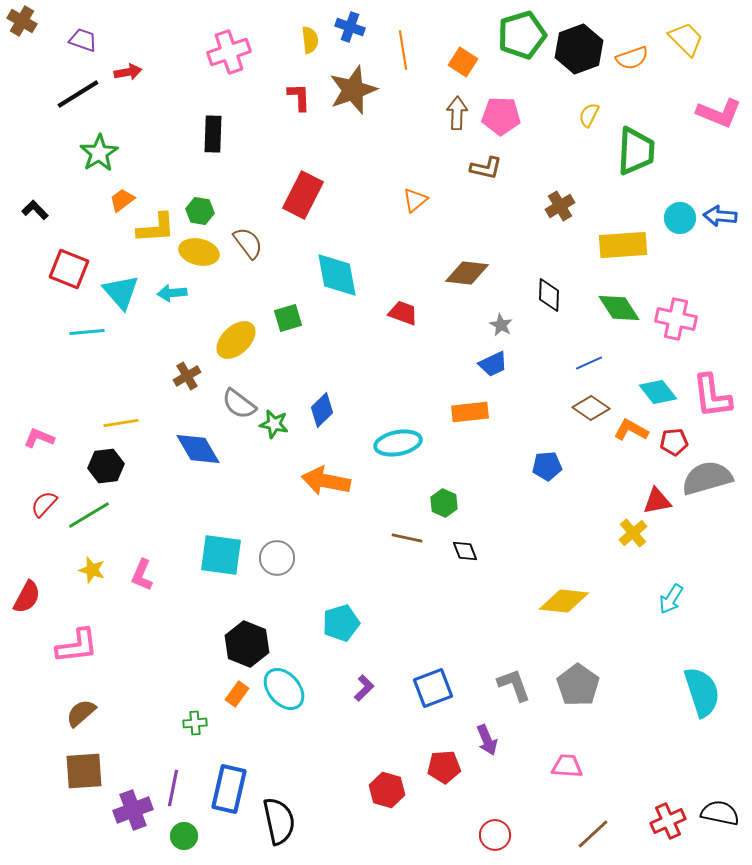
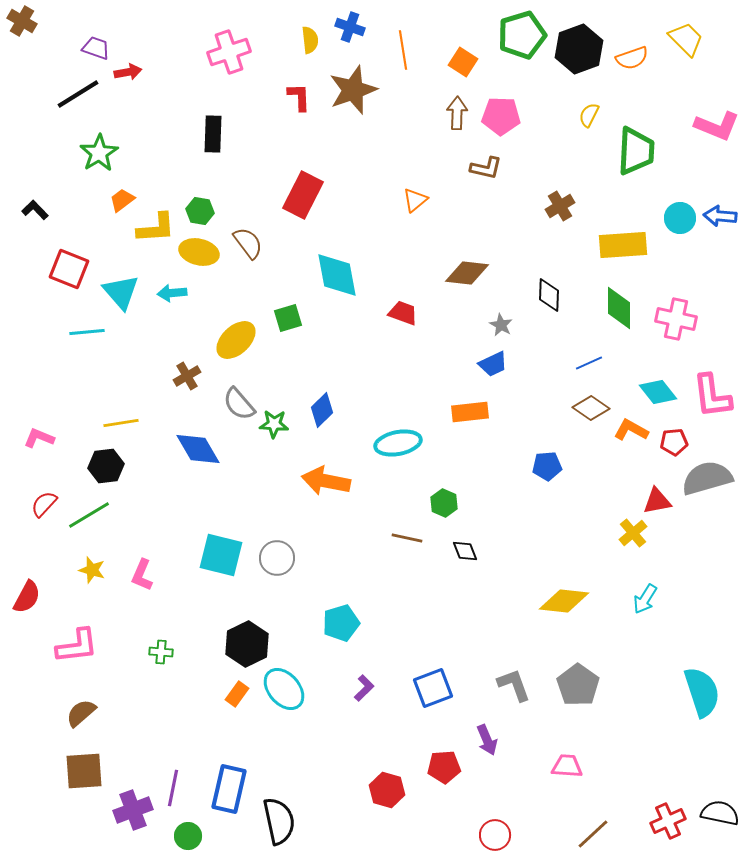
purple trapezoid at (83, 40): moved 13 px right, 8 px down
pink L-shape at (719, 113): moved 2 px left, 13 px down
green diamond at (619, 308): rotated 33 degrees clockwise
gray semicircle at (239, 404): rotated 12 degrees clockwise
green star at (274, 424): rotated 8 degrees counterclockwise
cyan square at (221, 555): rotated 6 degrees clockwise
cyan arrow at (671, 599): moved 26 px left
black hexagon at (247, 644): rotated 12 degrees clockwise
green cross at (195, 723): moved 34 px left, 71 px up; rotated 10 degrees clockwise
green circle at (184, 836): moved 4 px right
